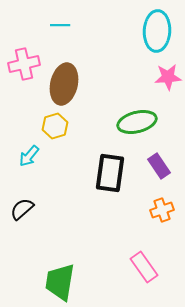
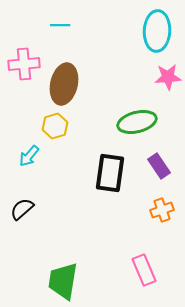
pink cross: rotated 8 degrees clockwise
pink rectangle: moved 3 px down; rotated 12 degrees clockwise
green trapezoid: moved 3 px right, 1 px up
